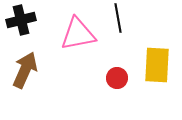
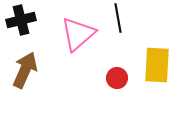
pink triangle: rotated 30 degrees counterclockwise
